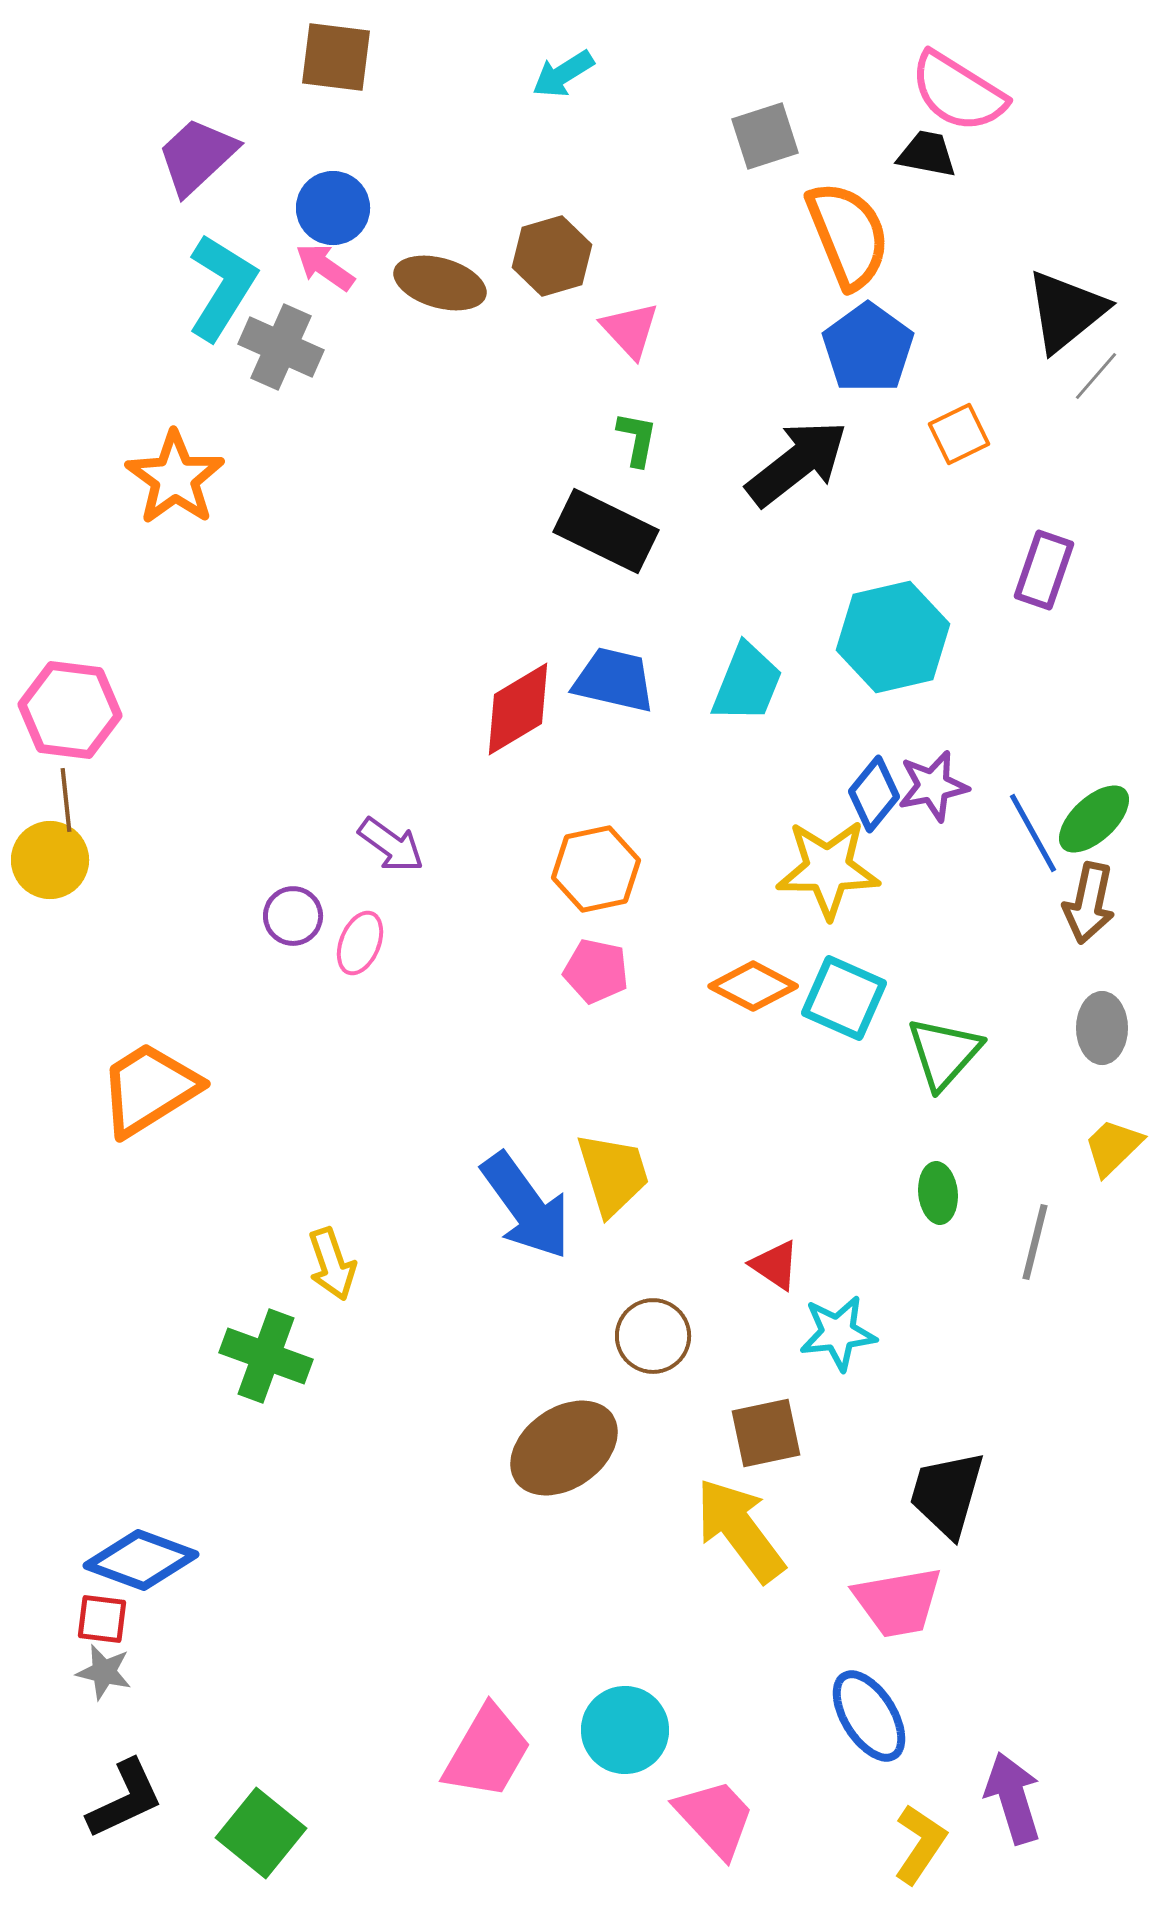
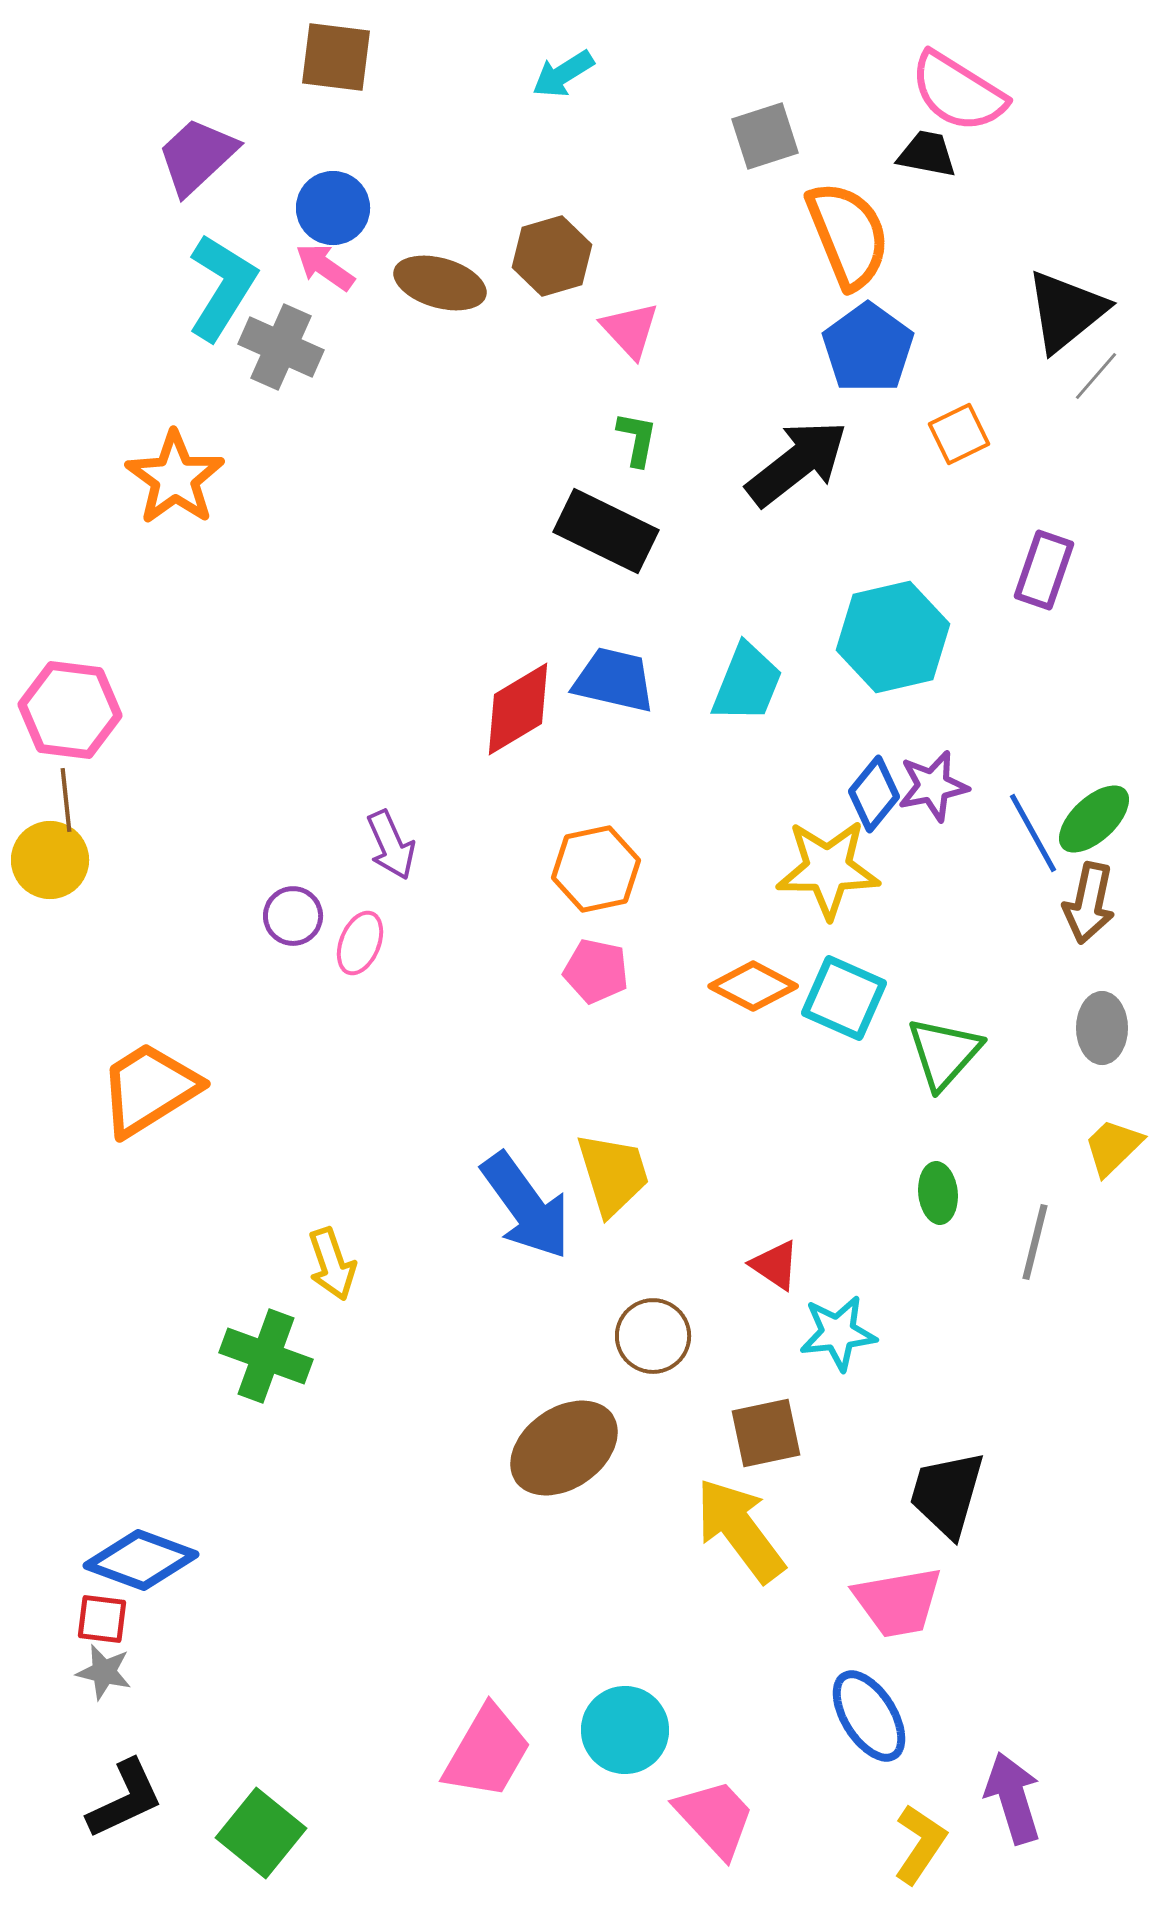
purple arrow at (391, 845): rotated 30 degrees clockwise
